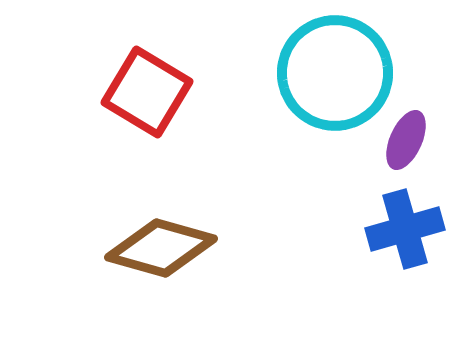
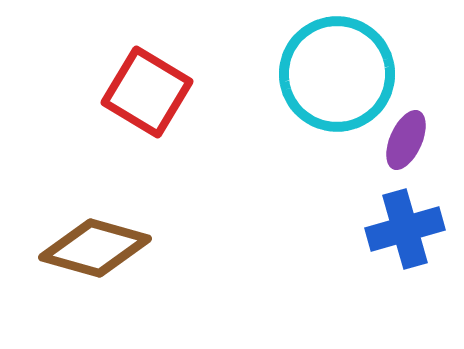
cyan circle: moved 2 px right, 1 px down
brown diamond: moved 66 px left
